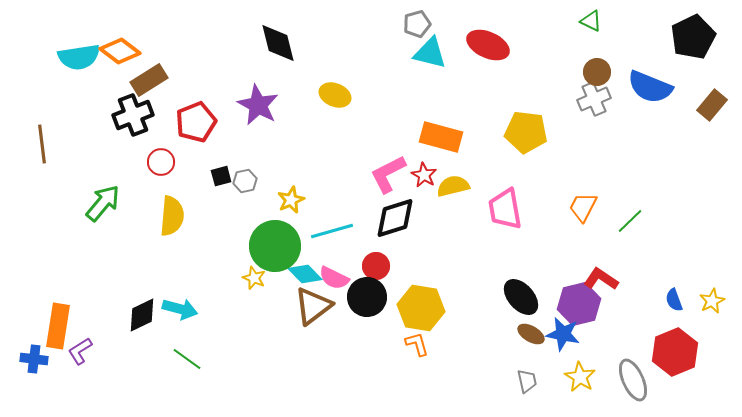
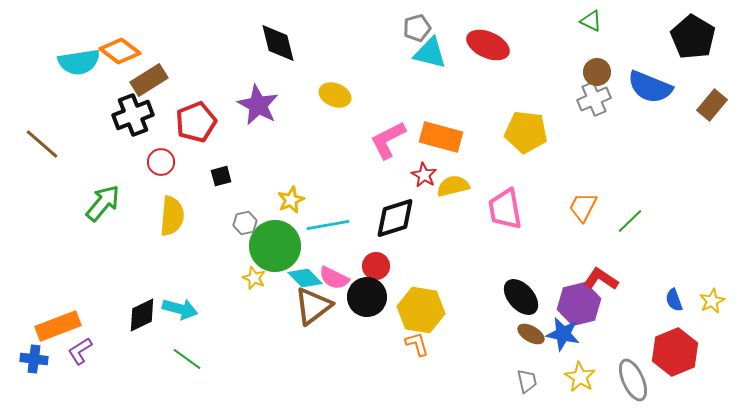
gray pentagon at (417, 24): moved 4 px down
black pentagon at (693, 37): rotated 15 degrees counterclockwise
cyan semicircle at (79, 57): moved 5 px down
brown line at (42, 144): rotated 42 degrees counterclockwise
pink L-shape at (388, 174): moved 34 px up
gray hexagon at (245, 181): moved 42 px down
cyan line at (332, 231): moved 4 px left, 6 px up; rotated 6 degrees clockwise
cyan diamond at (305, 274): moved 4 px down
yellow hexagon at (421, 308): moved 2 px down
orange rectangle at (58, 326): rotated 60 degrees clockwise
